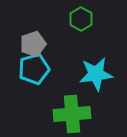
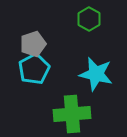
green hexagon: moved 8 px right
cyan pentagon: rotated 12 degrees counterclockwise
cyan star: rotated 20 degrees clockwise
